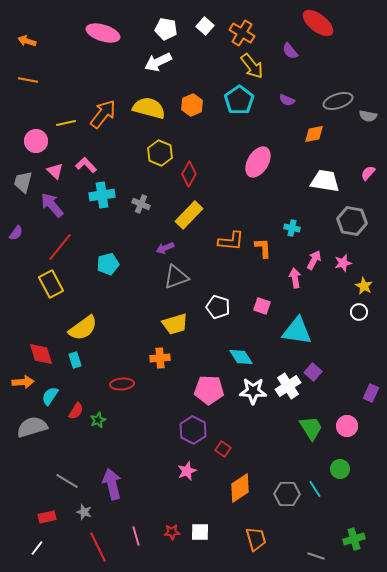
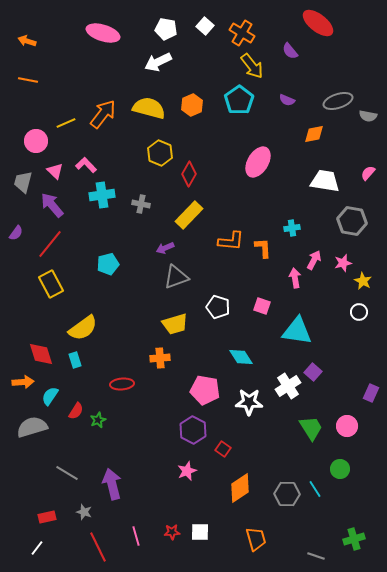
yellow line at (66, 123): rotated 12 degrees counterclockwise
gray cross at (141, 204): rotated 12 degrees counterclockwise
cyan cross at (292, 228): rotated 21 degrees counterclockwise
red line at (60, 247): moved 10 px left, 3 px up
yellow star at (364, 286): moved 1 px left, 5 px up
pink pentagon at (209, 390): moved 4 px left; rotated 8 degrees clockwise
white star at (253, 391): moved 4 px left, 11 px down
gray line at (67, 481): moved 8 px up
